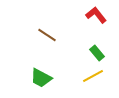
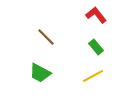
brown line: moved 1 px left, 2 px down; rotated 12 degrees clockwise
green rectangle: moved 1 px left, 6 px up
green trapezoid: moved 1 px left, 5 px up
